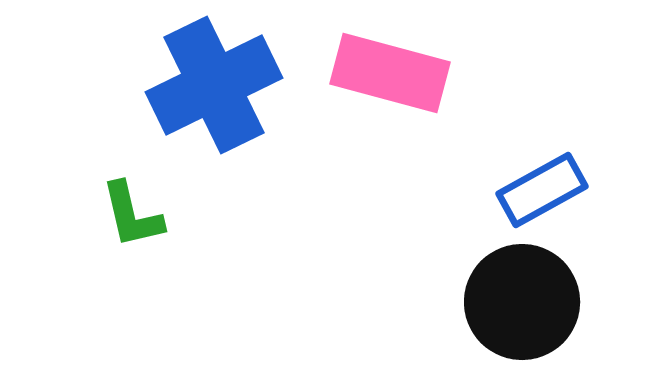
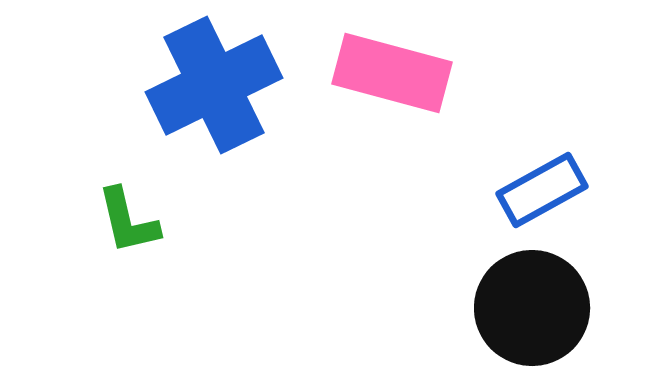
pink rectangle: moved 2 px right
green L-shape: moved 4 px left, 6 px down
black circle: moved 10 px right, 6 px down
